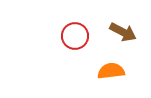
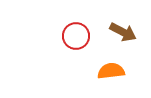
red circle: moved 1 px right
